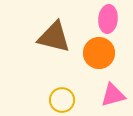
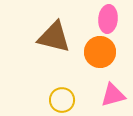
orange circle: moved 1 px right, 1 px up
